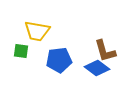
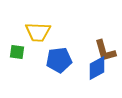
yellow trapezoid: moved 1 px right, 1 px down; rotated 8 degrees counterclockwise
green square: moved 4 px left, 1 px down
blue diamond: rotated 65 degrees counterclockwise
